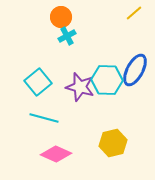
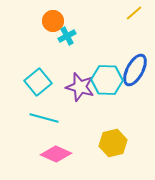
orange circle: moved 8 px left, 4 px down
